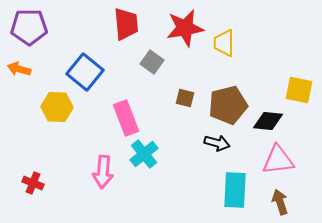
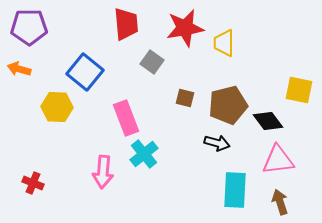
black diamond: rotated 48 degrees clockwise
